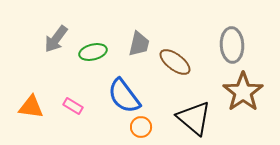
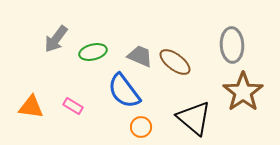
gray trapezoid: moved 1 px right, 12 px down; rotated 80 degrees counterclockwise
blue semicircle: moved 5 px up
